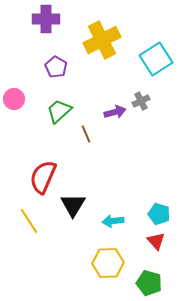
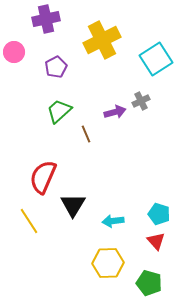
purple cross: rotated 12 degrees counterclockwise
purple pentagon: rotated 15 degrees clockwise
pink circle: moved 47 px up
